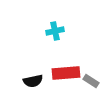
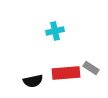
gray rectangle: moved 13 px up
